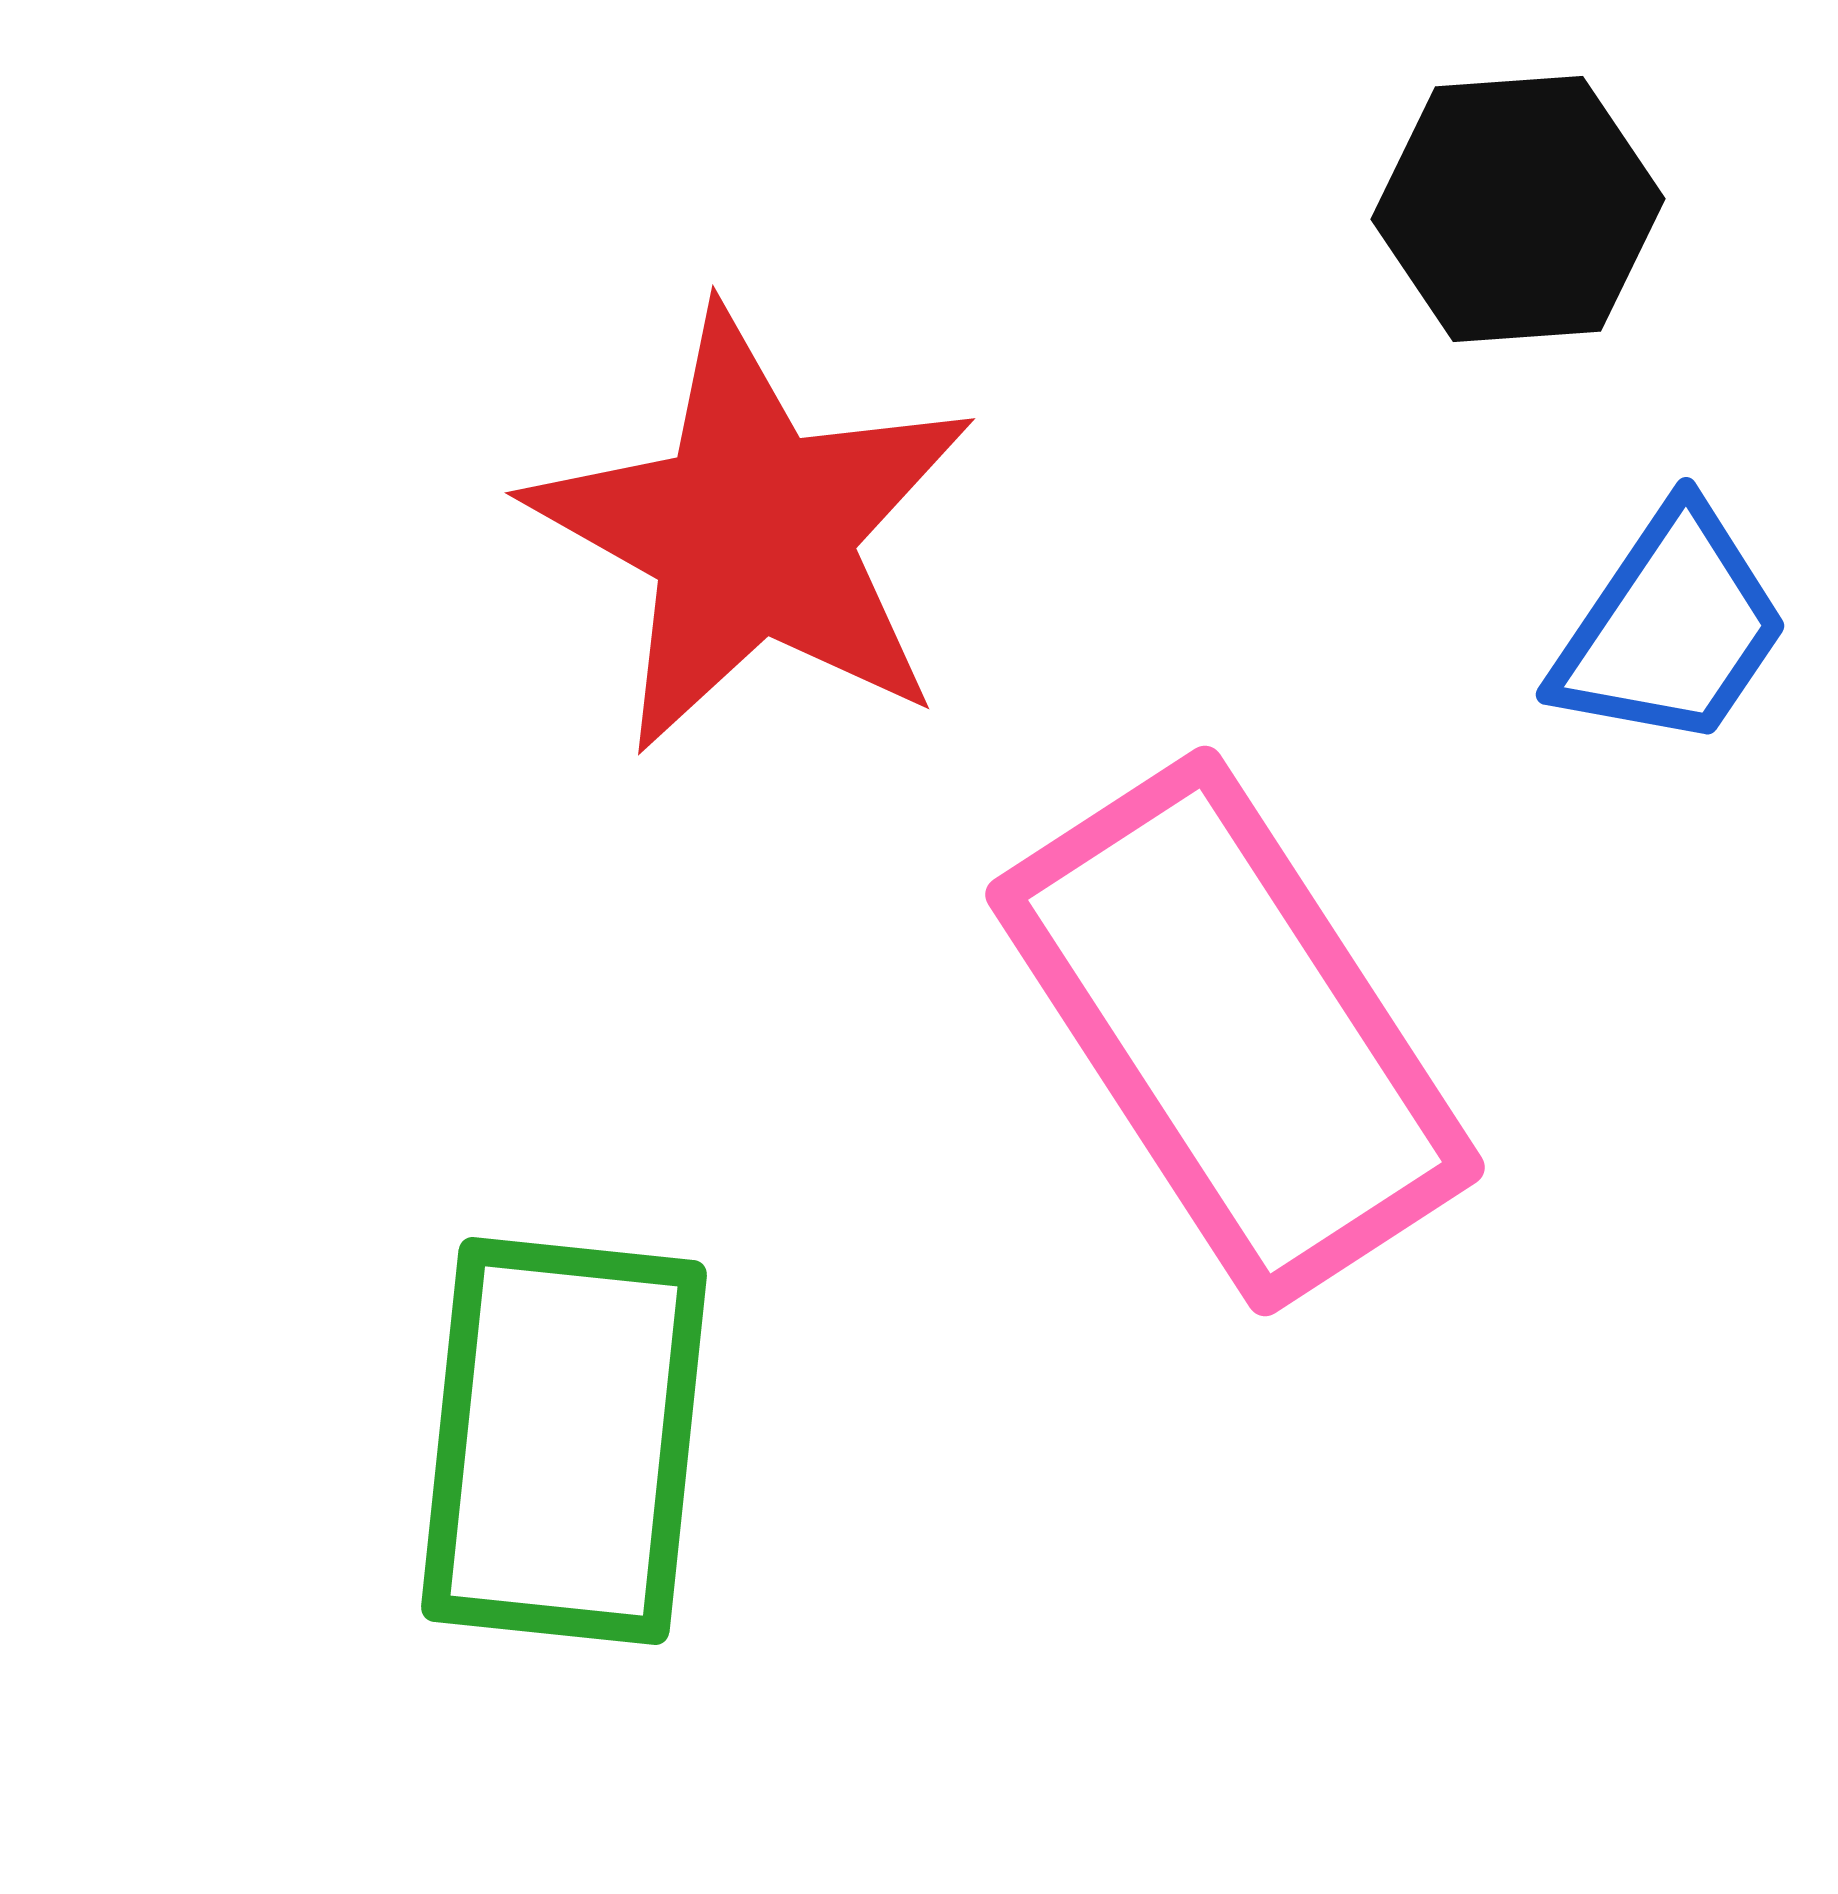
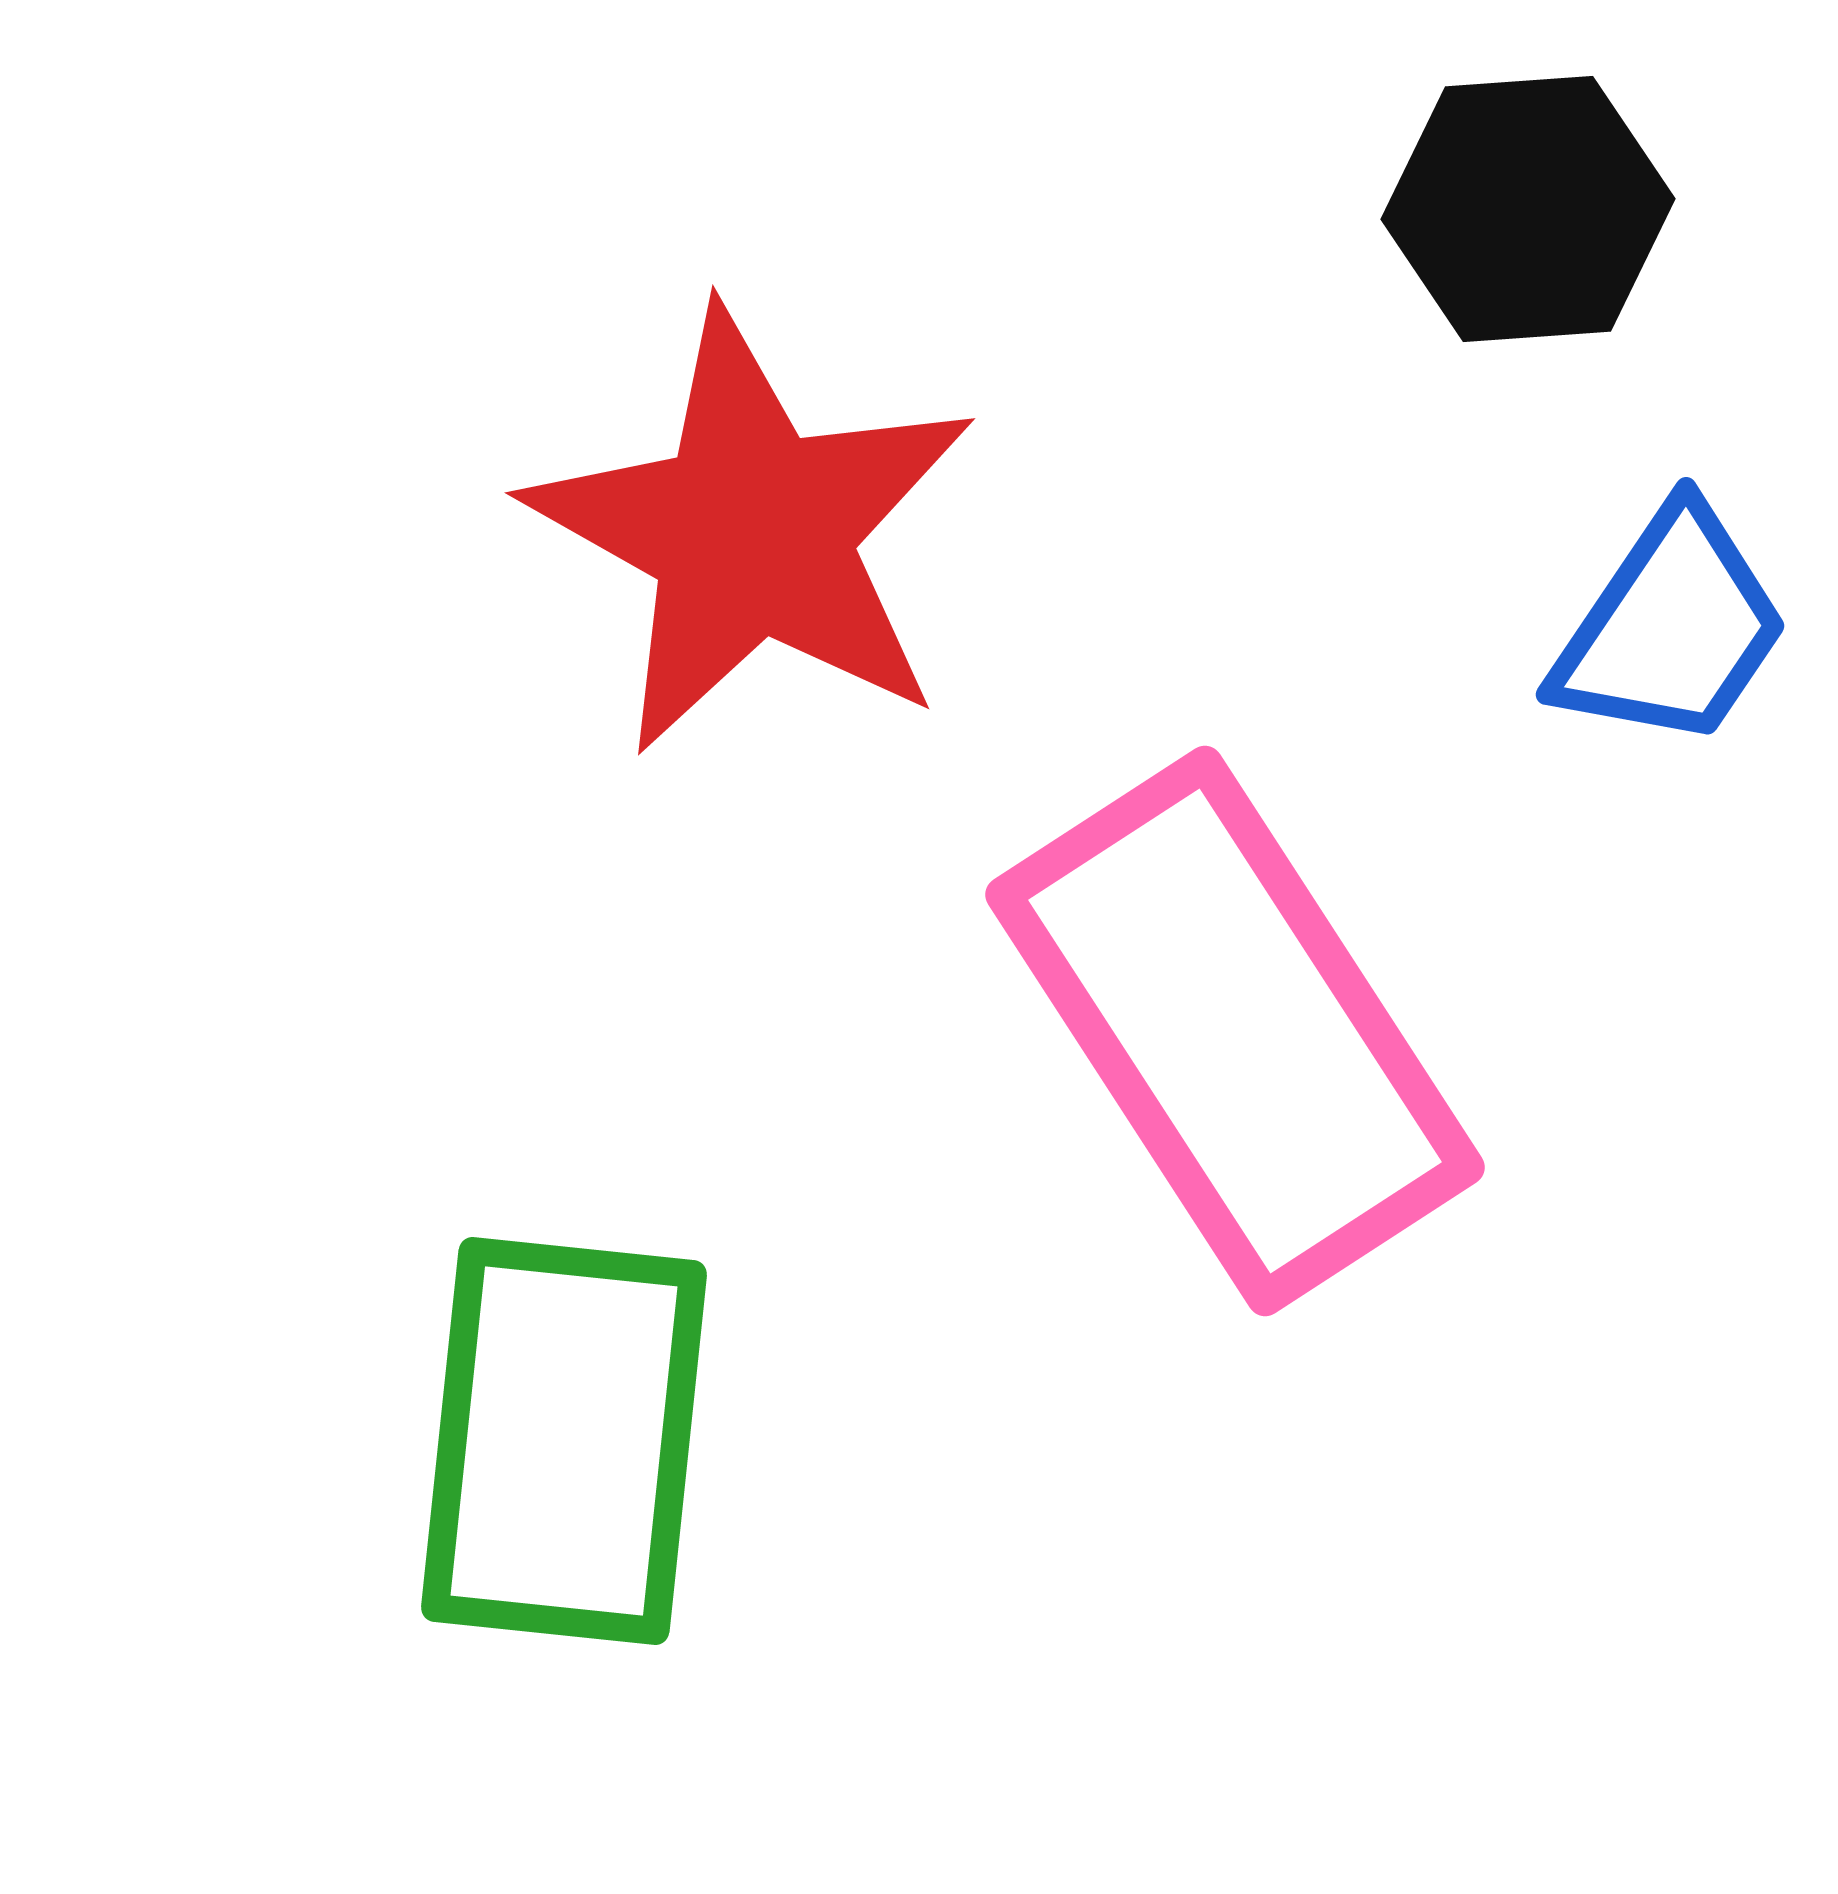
black hexagon: moved 10 px right
